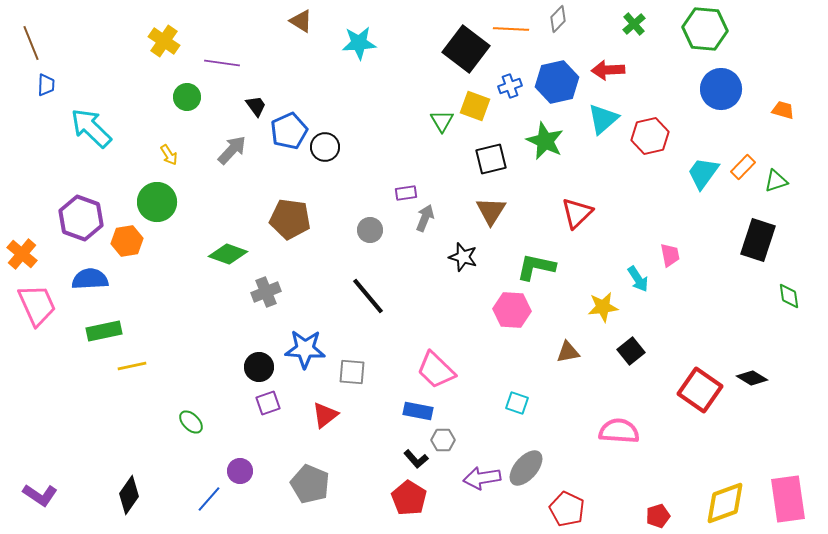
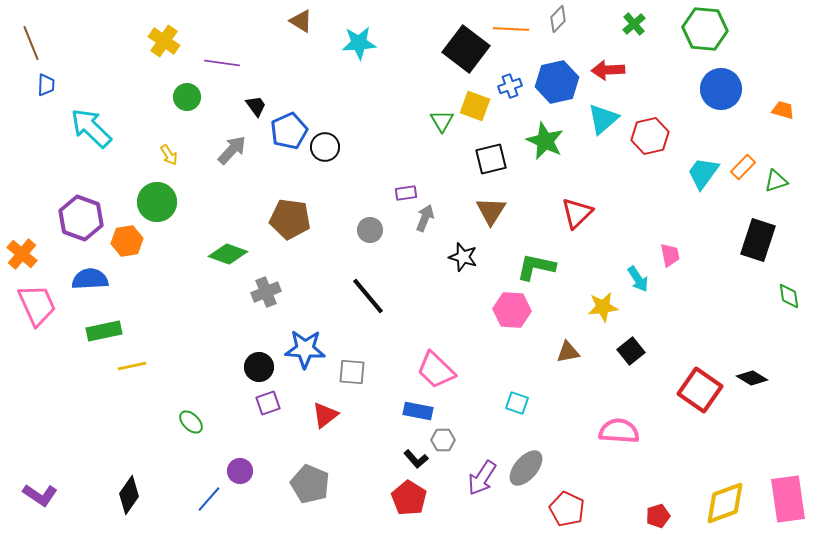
purple arrow at (482, 478): rotated 48 degrees counterclockwise
